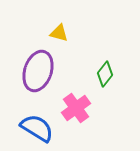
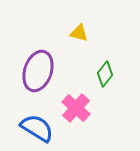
yellow triangle: moved 20 px right
pink cross: rotated 12 degrees counterclockwise
